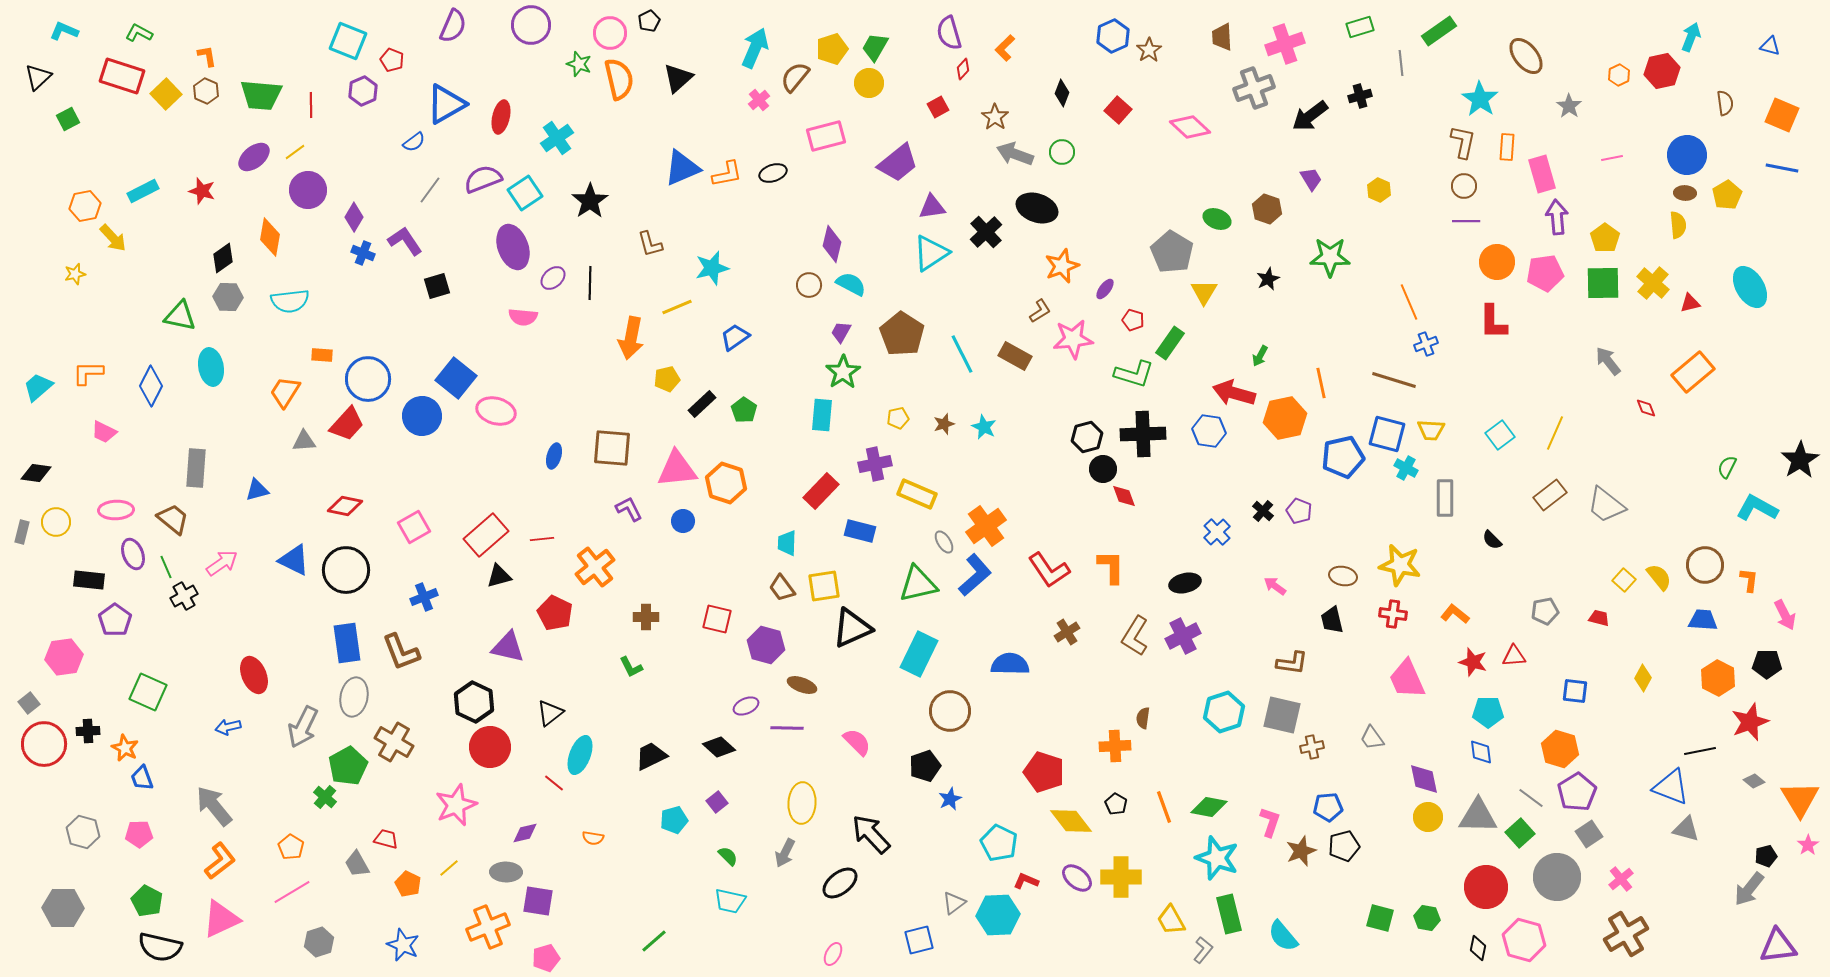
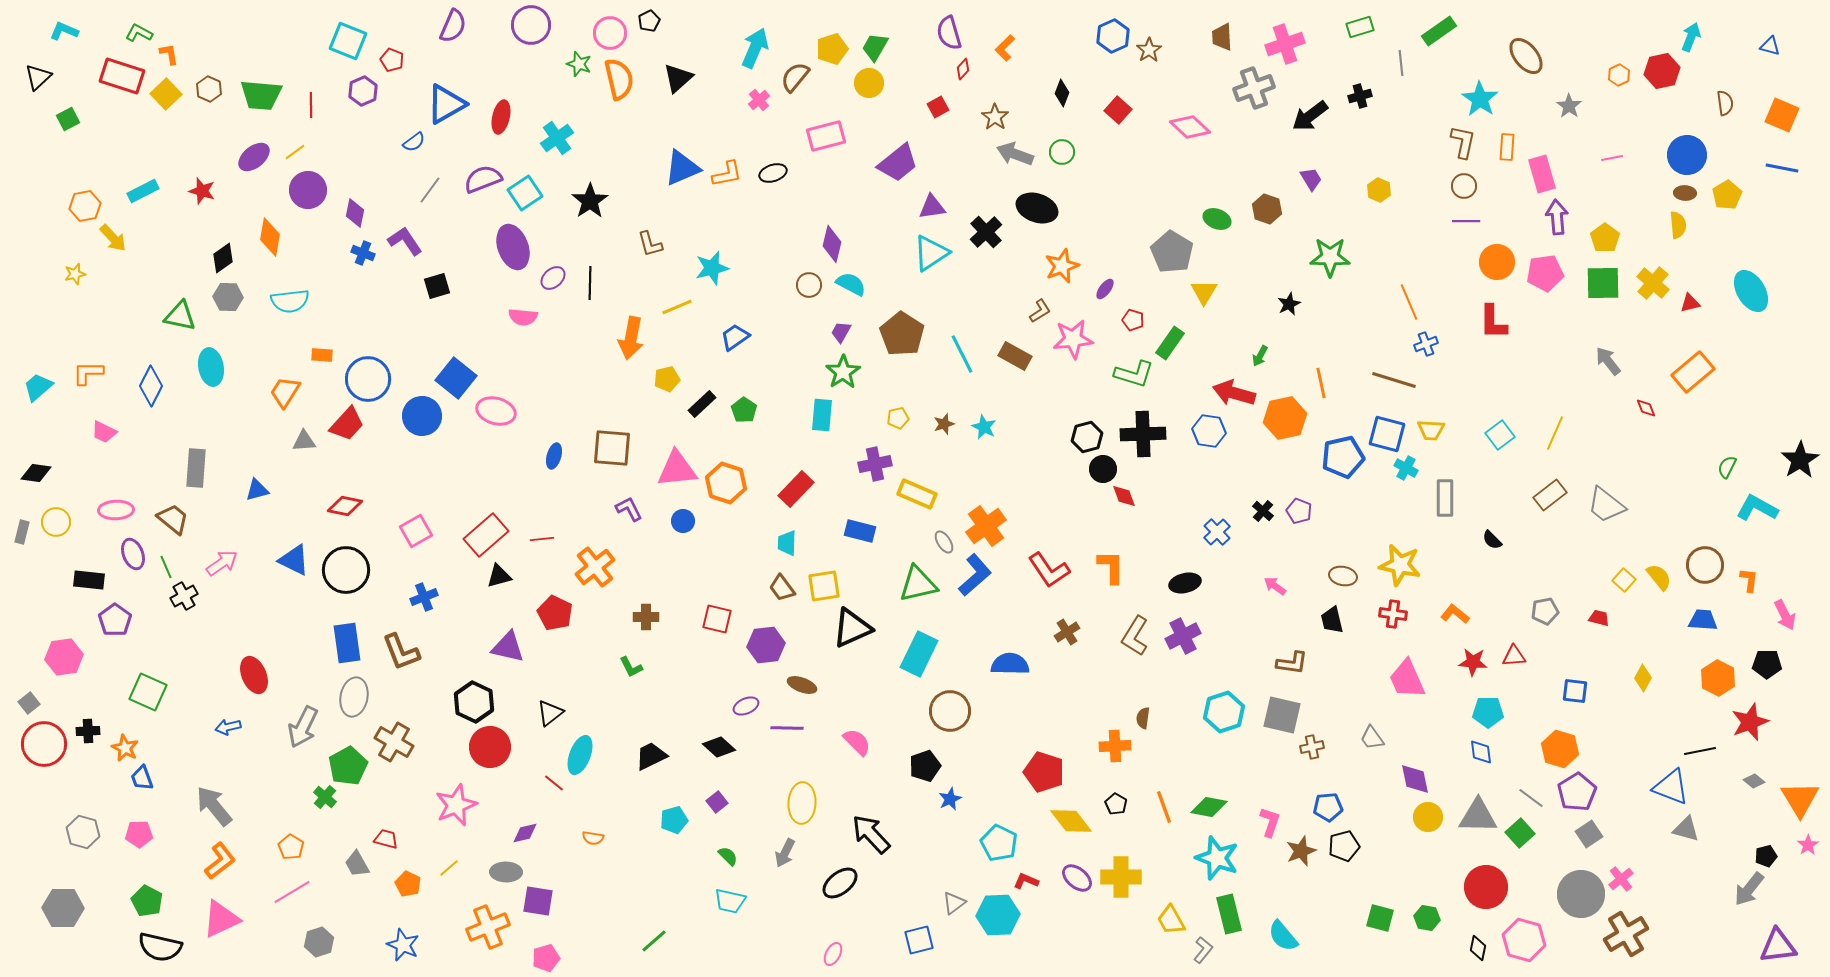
orange L-shape at (207, 56): moved 38 px left, 2 px up
brown hexagon at (206, 91): moved 3 px right, 2 px up
purple diamond at (354, 217): moved 1 px right, 4 px up; rotated 20 degrees counterclockwise
black star at (1268, 279): moved 21 px right, 25 px down
cyan ellipse at (1750, 287): moved 1 px right, 4 px down
red rectangle at (821, 491): moved 25 px left, 2 px up
pink square at (414, 527): moved 2 px right, 4 px down
purple hexagon at (766, 645): rotated 21 degrees counterclockwise
red star at (1473, 662): rotated 12 degrees counterclockwise
purple diamond at (1424, 779): moved 9 px left
gray circle at (1557, 877): moved 24 px right, 17 px down
